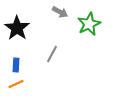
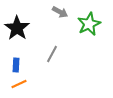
orange line: moved 3 px right
